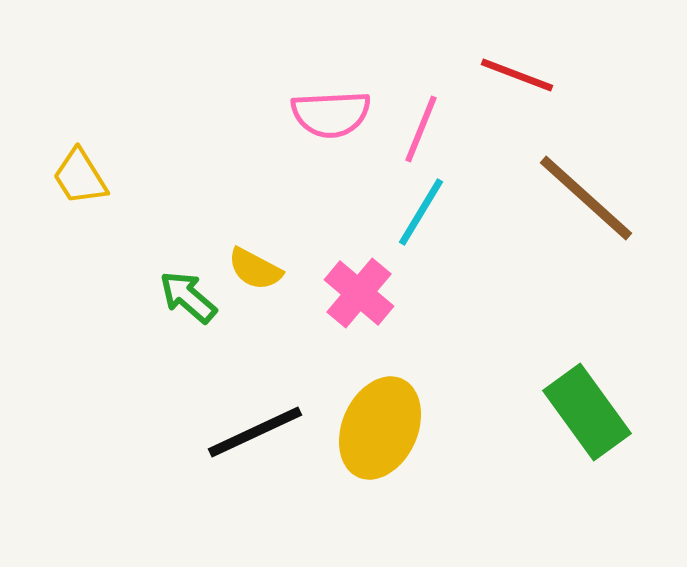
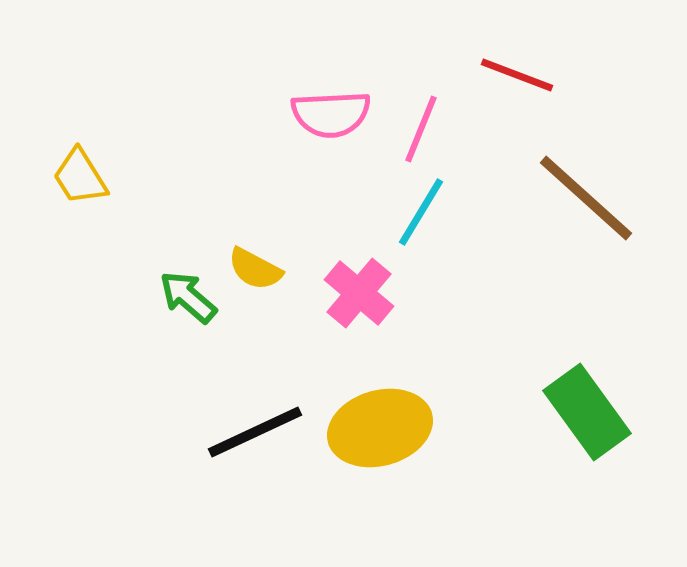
yellow ellipse: rotated 50 degrees clockwise
